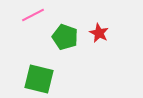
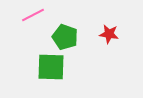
red star: moved 10 px right, 1 px down; rotated 18 degrees counterclockwise
green square: moved 12 px right, 12 px up; rotated 12 degrees counterclockwise
